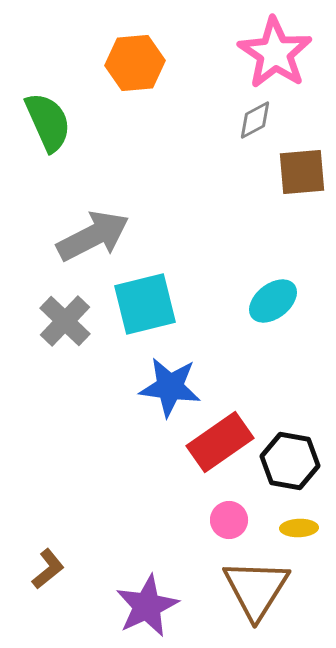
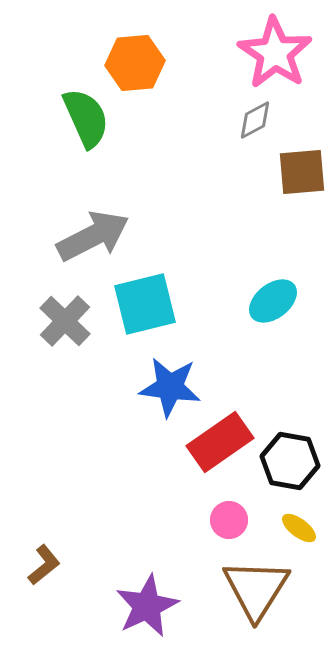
green semicircle: moved 38 px right, 4 px up
yellow ellipse: rotated 39 degrees clockwise
brown L-shape: moved 4 px left, 4 px up
